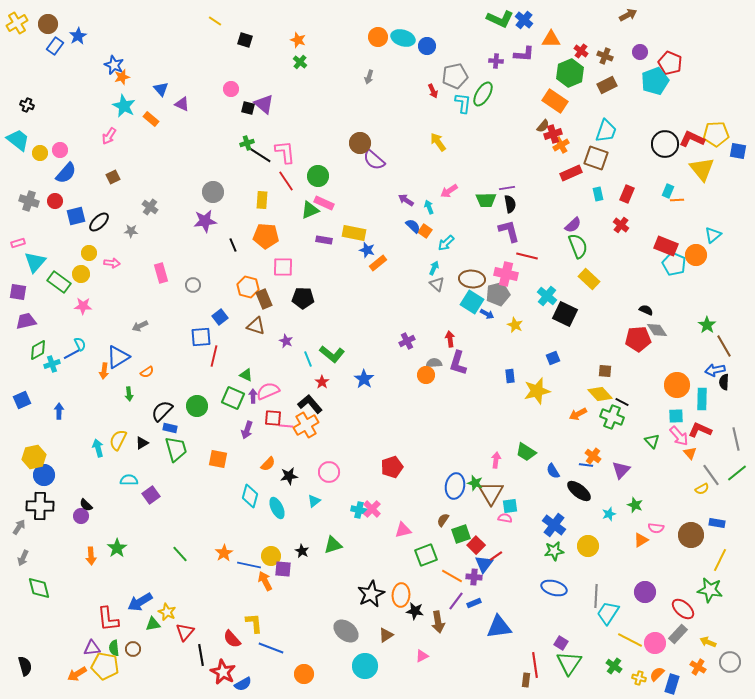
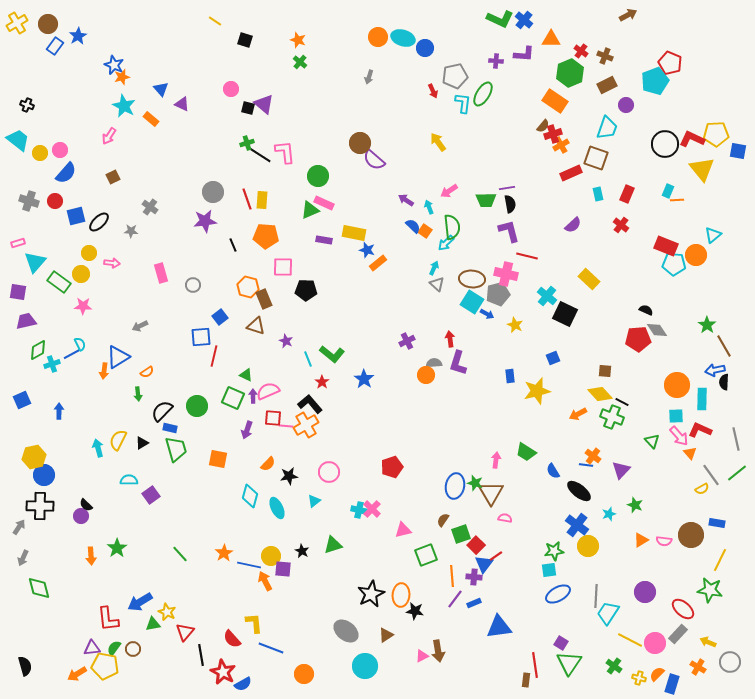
blue circle at (427, 46): moved 2 px left, 2 px down
purple circle at (640, 52): moved 14 px left, 53 px down
cyan trapezoid at (606, 131): moved 1 px right, 3 px up
red line at (286, 181): moved 39 px left, 18 px down; rotated 15 degrees clockwise
green semicircle at (578, 246): moved 126 px left, 19 px up; rotated 15 degrees clockwise
cyan pentagon at (674, 264): rotated 20 degrees counterclockwise
black pentagon at (303, 298): moved 3 px right, 8 px up
green arrow at (129, 394): moved 9 px right
cyan square at (510, 506): moved 39 px right, 64 px down
blue cross at (554, 525): moved 23 px right
pink semicircle at (656, 528): moved 8 px right, 13 px down
orange line at (452, 576): rotated 55 degrees clockwise
blue ellipse at (554, 588): moved 4 px right, 6 px down; rotated 45 degrees counterclockwise
purple line at (456, 601): moved 1 px left, 2 px up
brown arrow at (438, 622): moved 29 px down
green semicircle at (114, 648): rotated 42 degrees clockwise
